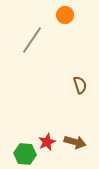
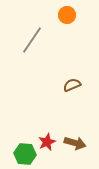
orange circle: moved 2 px right
brown semicircle: moved 8 px left; rotated 96 degrees counterclockwise
brown arrow: moved 1 px down
